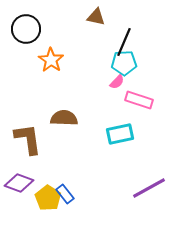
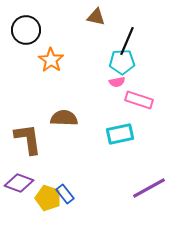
black circle: moved 1 px down
black line: moved 3 px right, 1 px up
cyan pentagon: moved 2 px left, 1 px up
pink semicircle: rotated 35 degrees clockwise
yellow pentagon: rotated 15 degrees counterclockwise
